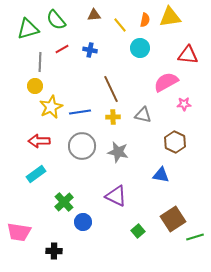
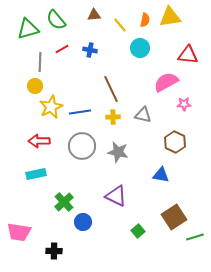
cyan rectangle: rotated 24 degrees clockwise
brown square: moved 1 px right, 2 px up
